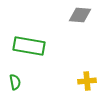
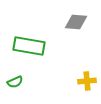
gray diamond: moved 4 px left, 7 px down
green semicircle: rotated 77 degrees clockwise
